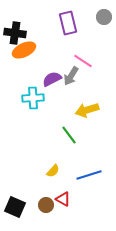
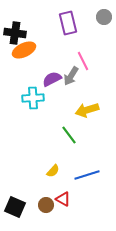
pink line: rotated 30 degrees clockwise
blue line: moved 2 px left
